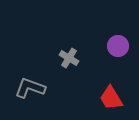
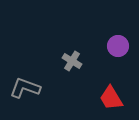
gray cross: moved 3 px right, 3 px down
gray L-shape: moved 5 px left
